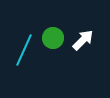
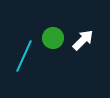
cyan line: moved 6 px down
